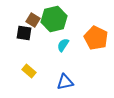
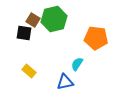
orange pentagon: rotated 20 degrees counterclockwise
cyan semicircle: moved 14 px right, 19 px down
